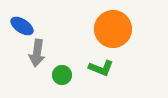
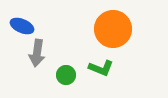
blue ellipse: rotated 10 degrees counterclockwise
green circle: moved 4 px right
